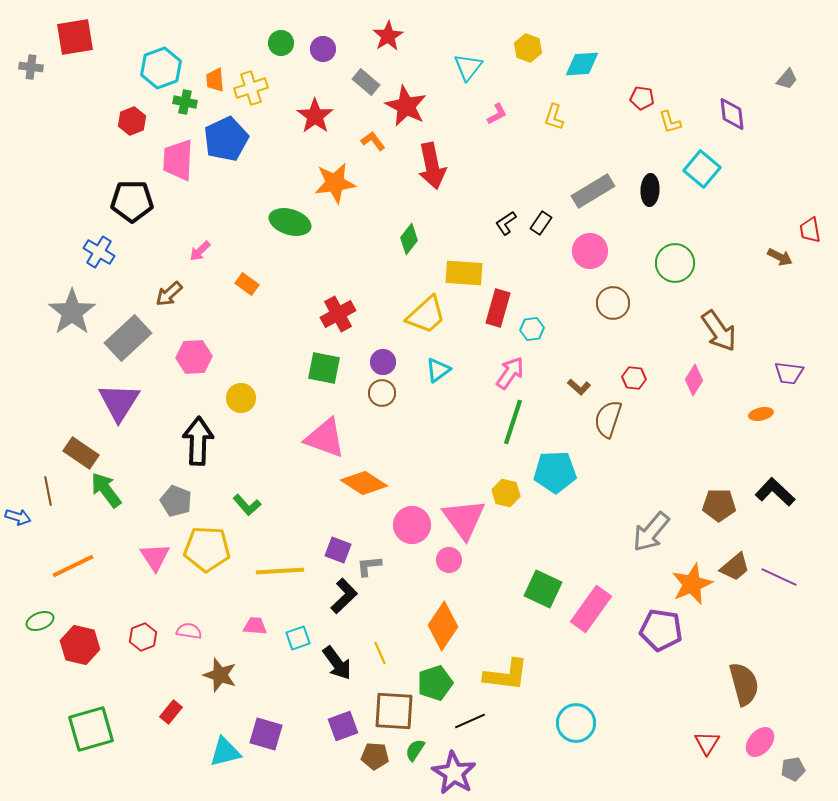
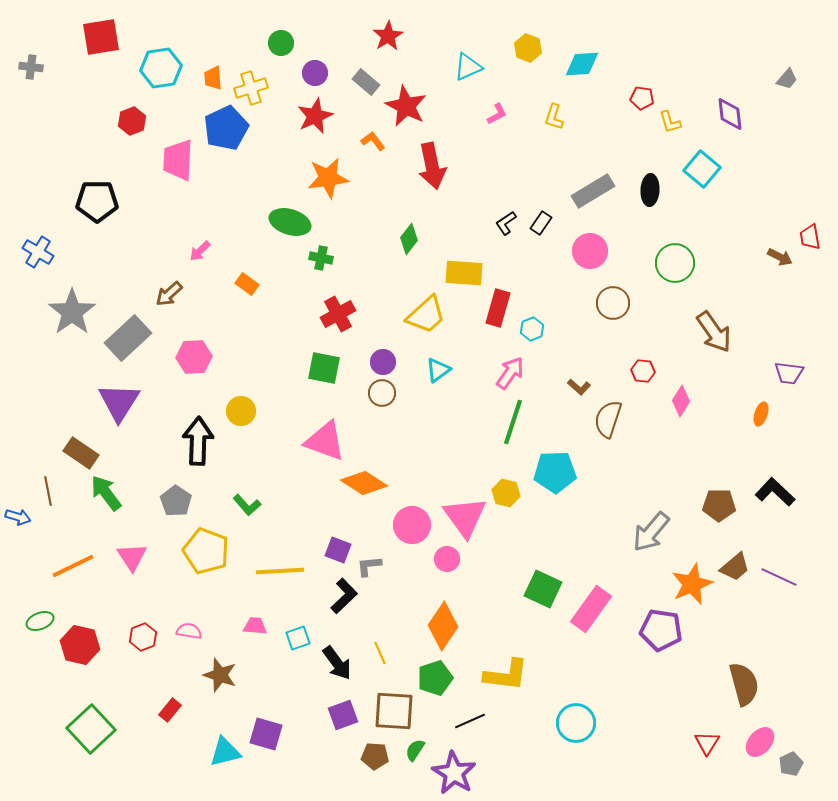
red square at (75, 37): moved 26 px right
purple circle at (323, 49): moved 8 px left, 24 px down
cyan triangle at (468, 67): rotated 28 degrees clockwise
cyan hexagon at (161, 68): rotated 12 degrees clockwise
orange trapezoid at (215, 80): moved 2 px left, 2 px up
green cross at (185, 102): moved 136 px right, 156 px down
purple diamond at (732, 114): moved 2 px left
red star at (315, 116): rotated 12 degrees clockwise
blue pentagon at (226, 139): moved 11 px up
orange star at (335, 183): moved 7 px left, 5 px up
black pentagon at (132, 201): moved 35 px left
red trapezoid at (810, 230): moved 7 px down
blue cross at (99, 252): moved 61 px left
cyan hexagon at (532, 329): rotated 15 degrees counterclockwise
brown arrow at (719, 331): moved 5 px left, 1 px down
red hexagon at (634, 378): moved 9 px right, 7 px up
pink diamond at (694, 380): moved 13 px left, 21 px down
yellow circle at (241, 398): moved 13 px down
orange ellipse at (761, 414): rotated 60 degrees counterclockwise
pink triangle at (325, 438): moved 3 px down
green arrow at (106, 490): moved 3 px down
gray pentagon at (176, 501): rotated 12 degrees clockwise
pink triangle at (464, 519): moved 1 px right, 2 px up
yellow pentagon at (207, 549): moved 1 px left, 2 px down; rotated 18 degrees clockwise
pink triangle at (155, 557): moved 23 px left
pink circle at (449, 560): moved 2 px left, 1 px up
green pentagon at (435, 683): moved 5 px up
red rectangle at (171, 712): moved 1 px left, 2 px up
purple square at (343, 726): moved 11 px up
green square at (91, 729): rotated 27 degrees counterclockwise
gray pentagon at (793, 769): moved 2 px left, 5 px up; rotated 15 degrees counterclockwise
